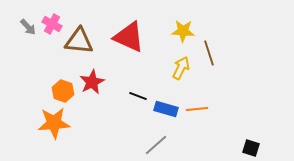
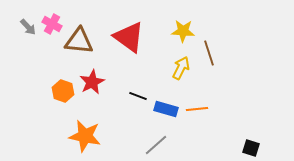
red triangle: rotated 12 degrees clockwise
orange star: moved 31 px right, 13 px down; rotated 16 degrees clockwise
